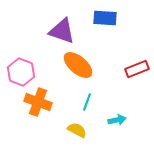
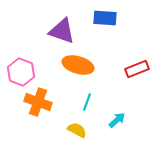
orange ellipse: rotated 24 degrees counterclockwise
cyan arrow: rotated 30 degrees counterclockwise
